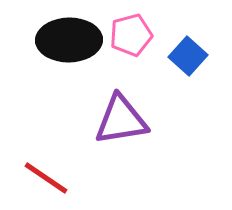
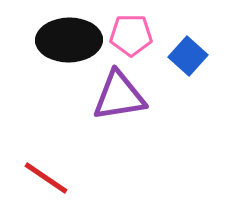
pink pentagon: rotated 15 degrees clockwise
purple triangle: moved 2 px left, 24 px up
